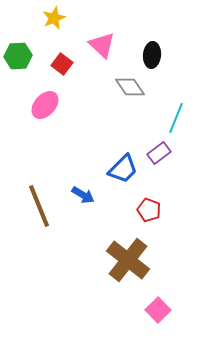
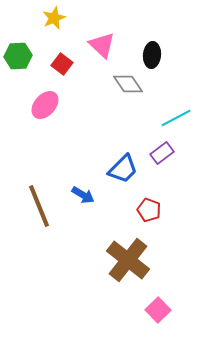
gray diamond: moved 2 px left, 3 px up
cyan line: rotated 40 degrees clockwise
purple rectangle: moved 3 px right
